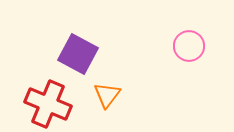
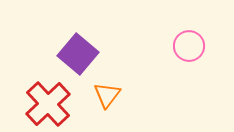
purple square: rotated 12 degrees clockwise
red cross: rotated 24 degrees clockwise
